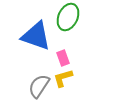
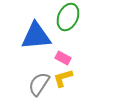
blue triangle: rotated 24 degrees counterclockwise
pink rectangle: rotated 42 degrees counterclockwise
gray semicircle: moved 2 px up
